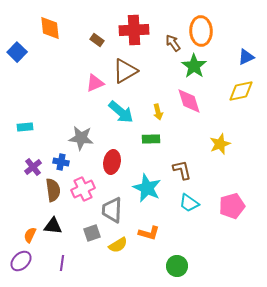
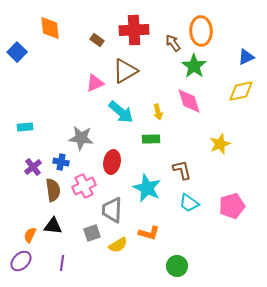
pink cross: moved 1 px right, 3 px up
